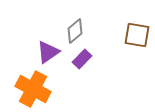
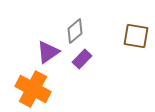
brown square: moved 1 px left, 1 px down
